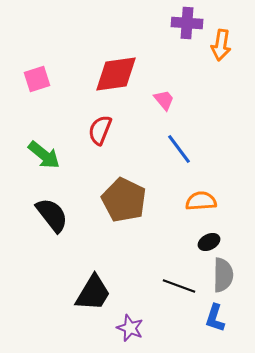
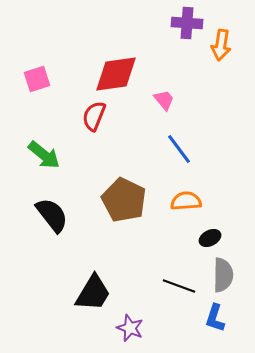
red semicircle: moved 6 px left, 14 px up
orange semicircle: moved 15 px left
black ellipse: moved 1 px right, 4 px up
